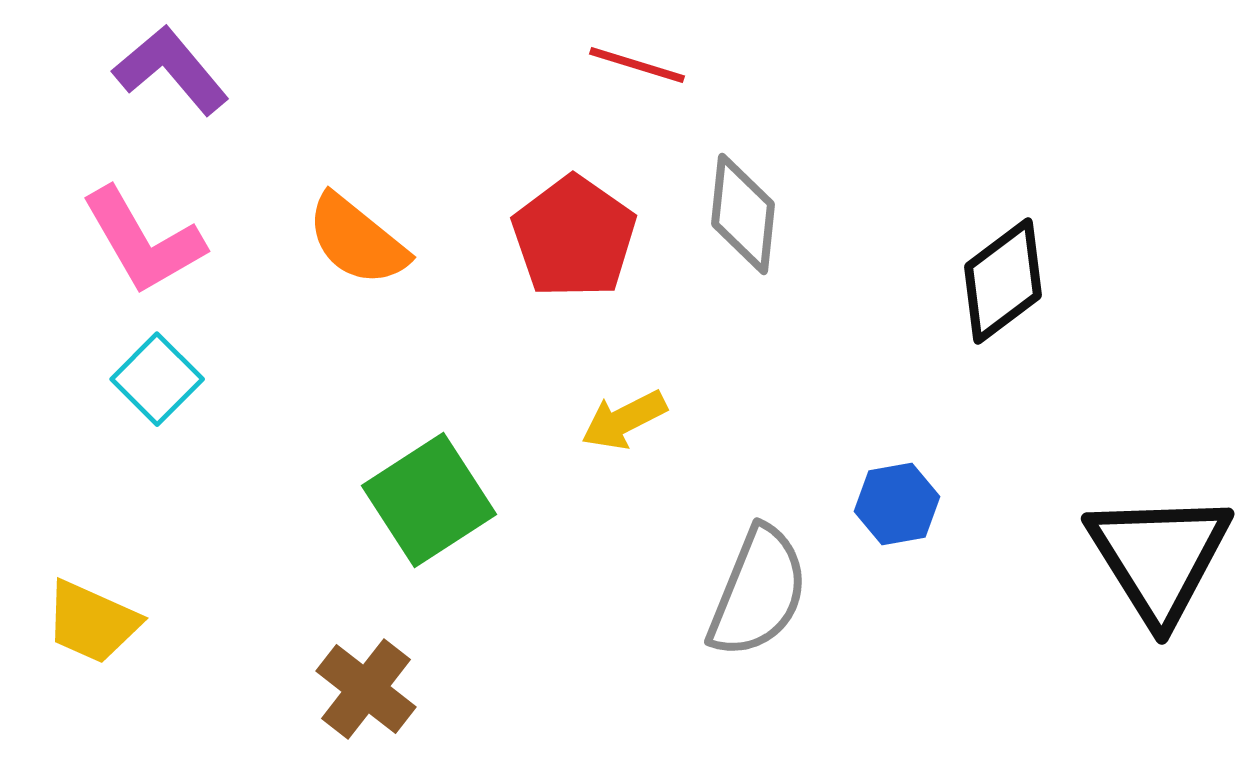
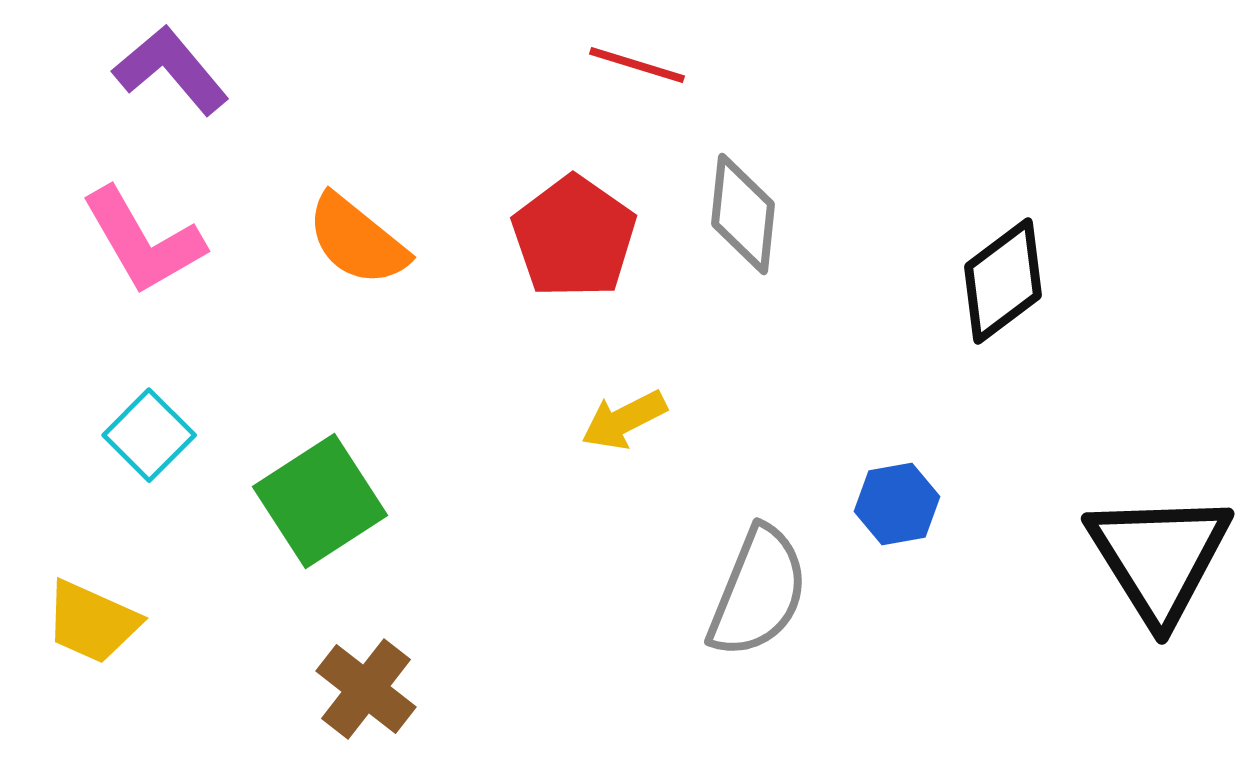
cyan square: moved 8 px left, 56 px down
green square: moved 109 px left, 1 px down
